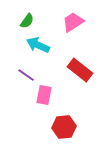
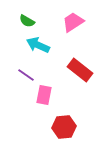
green semicircle: rotated 84 degrees clockwise
